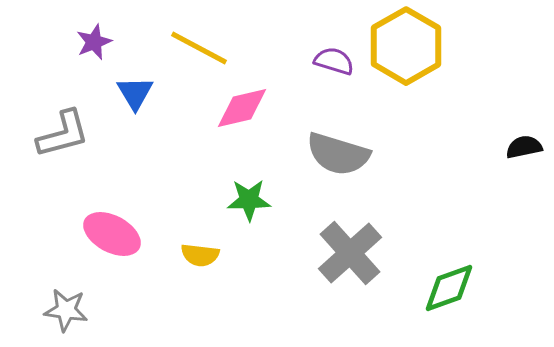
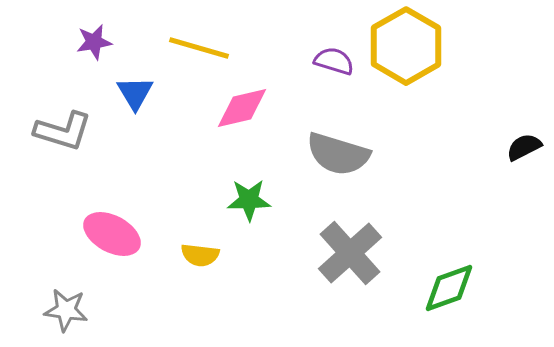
purple star: rotated 12 degrees clockwise
yellow line: rotated 12 degrees counterclockwise
gray L-shape: moved 3 px up; rotated 32 degrees clockwise
black semicircle: rotated 15 degrees counterclockwise
